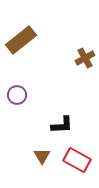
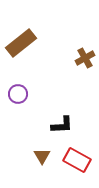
brown rectangle: moved 3 px down
purple circle: moved 1 px right, 1 px up
